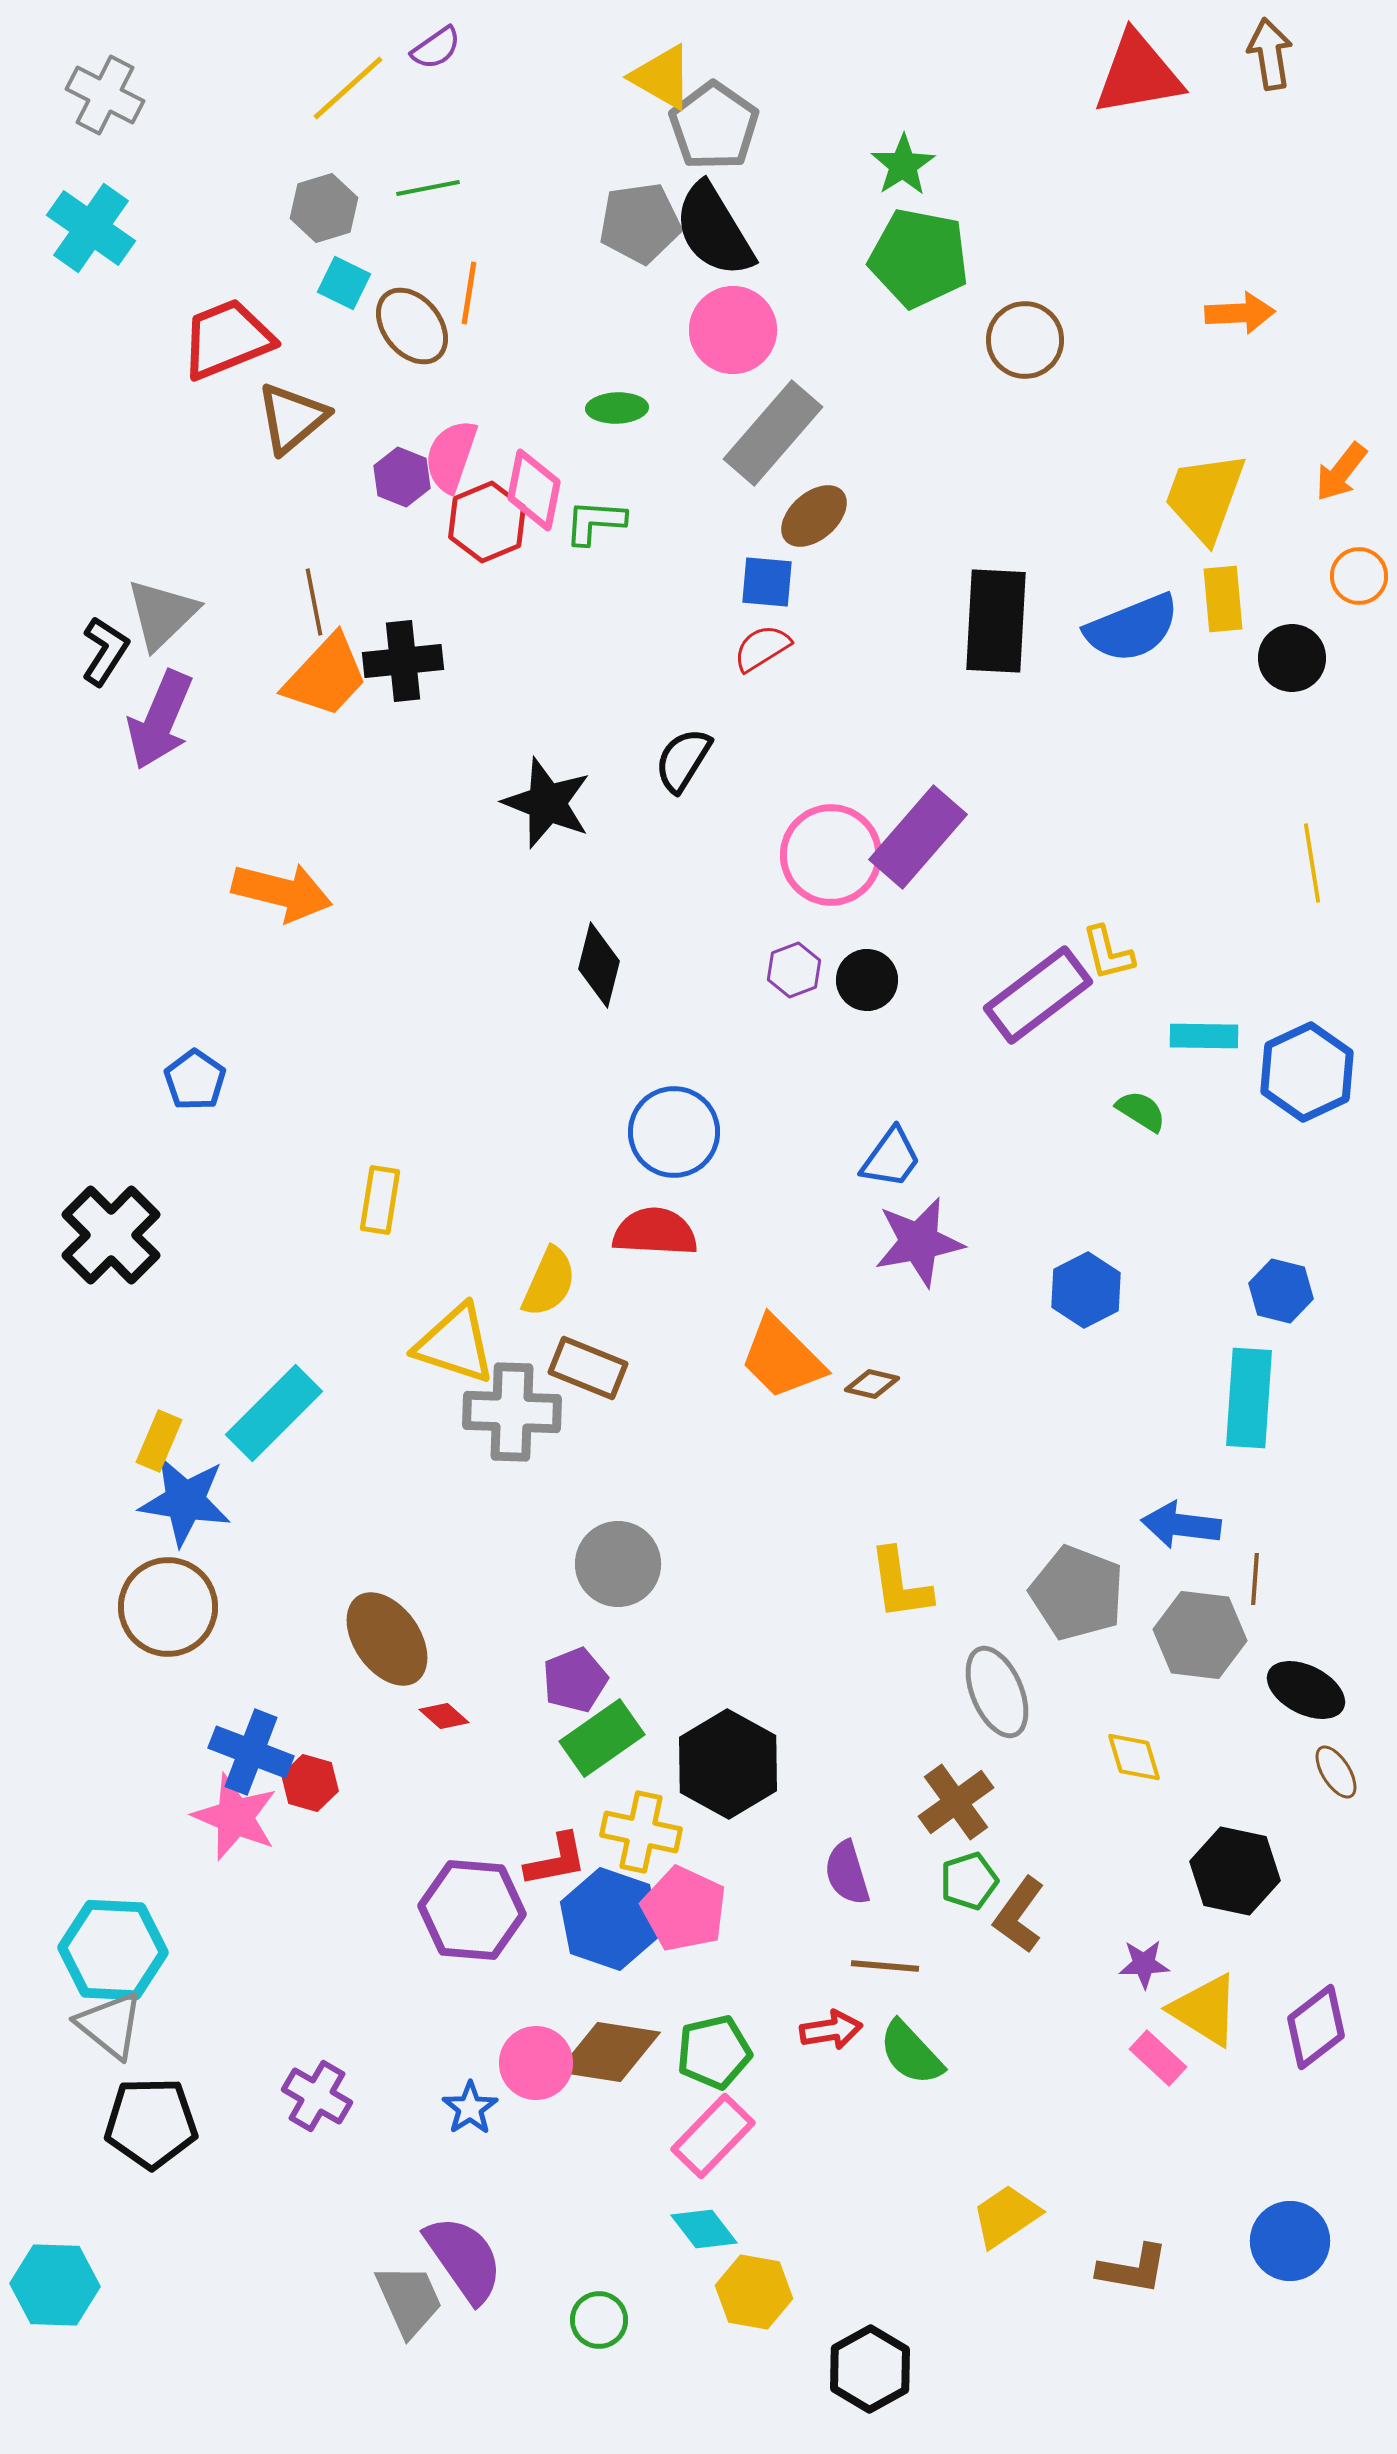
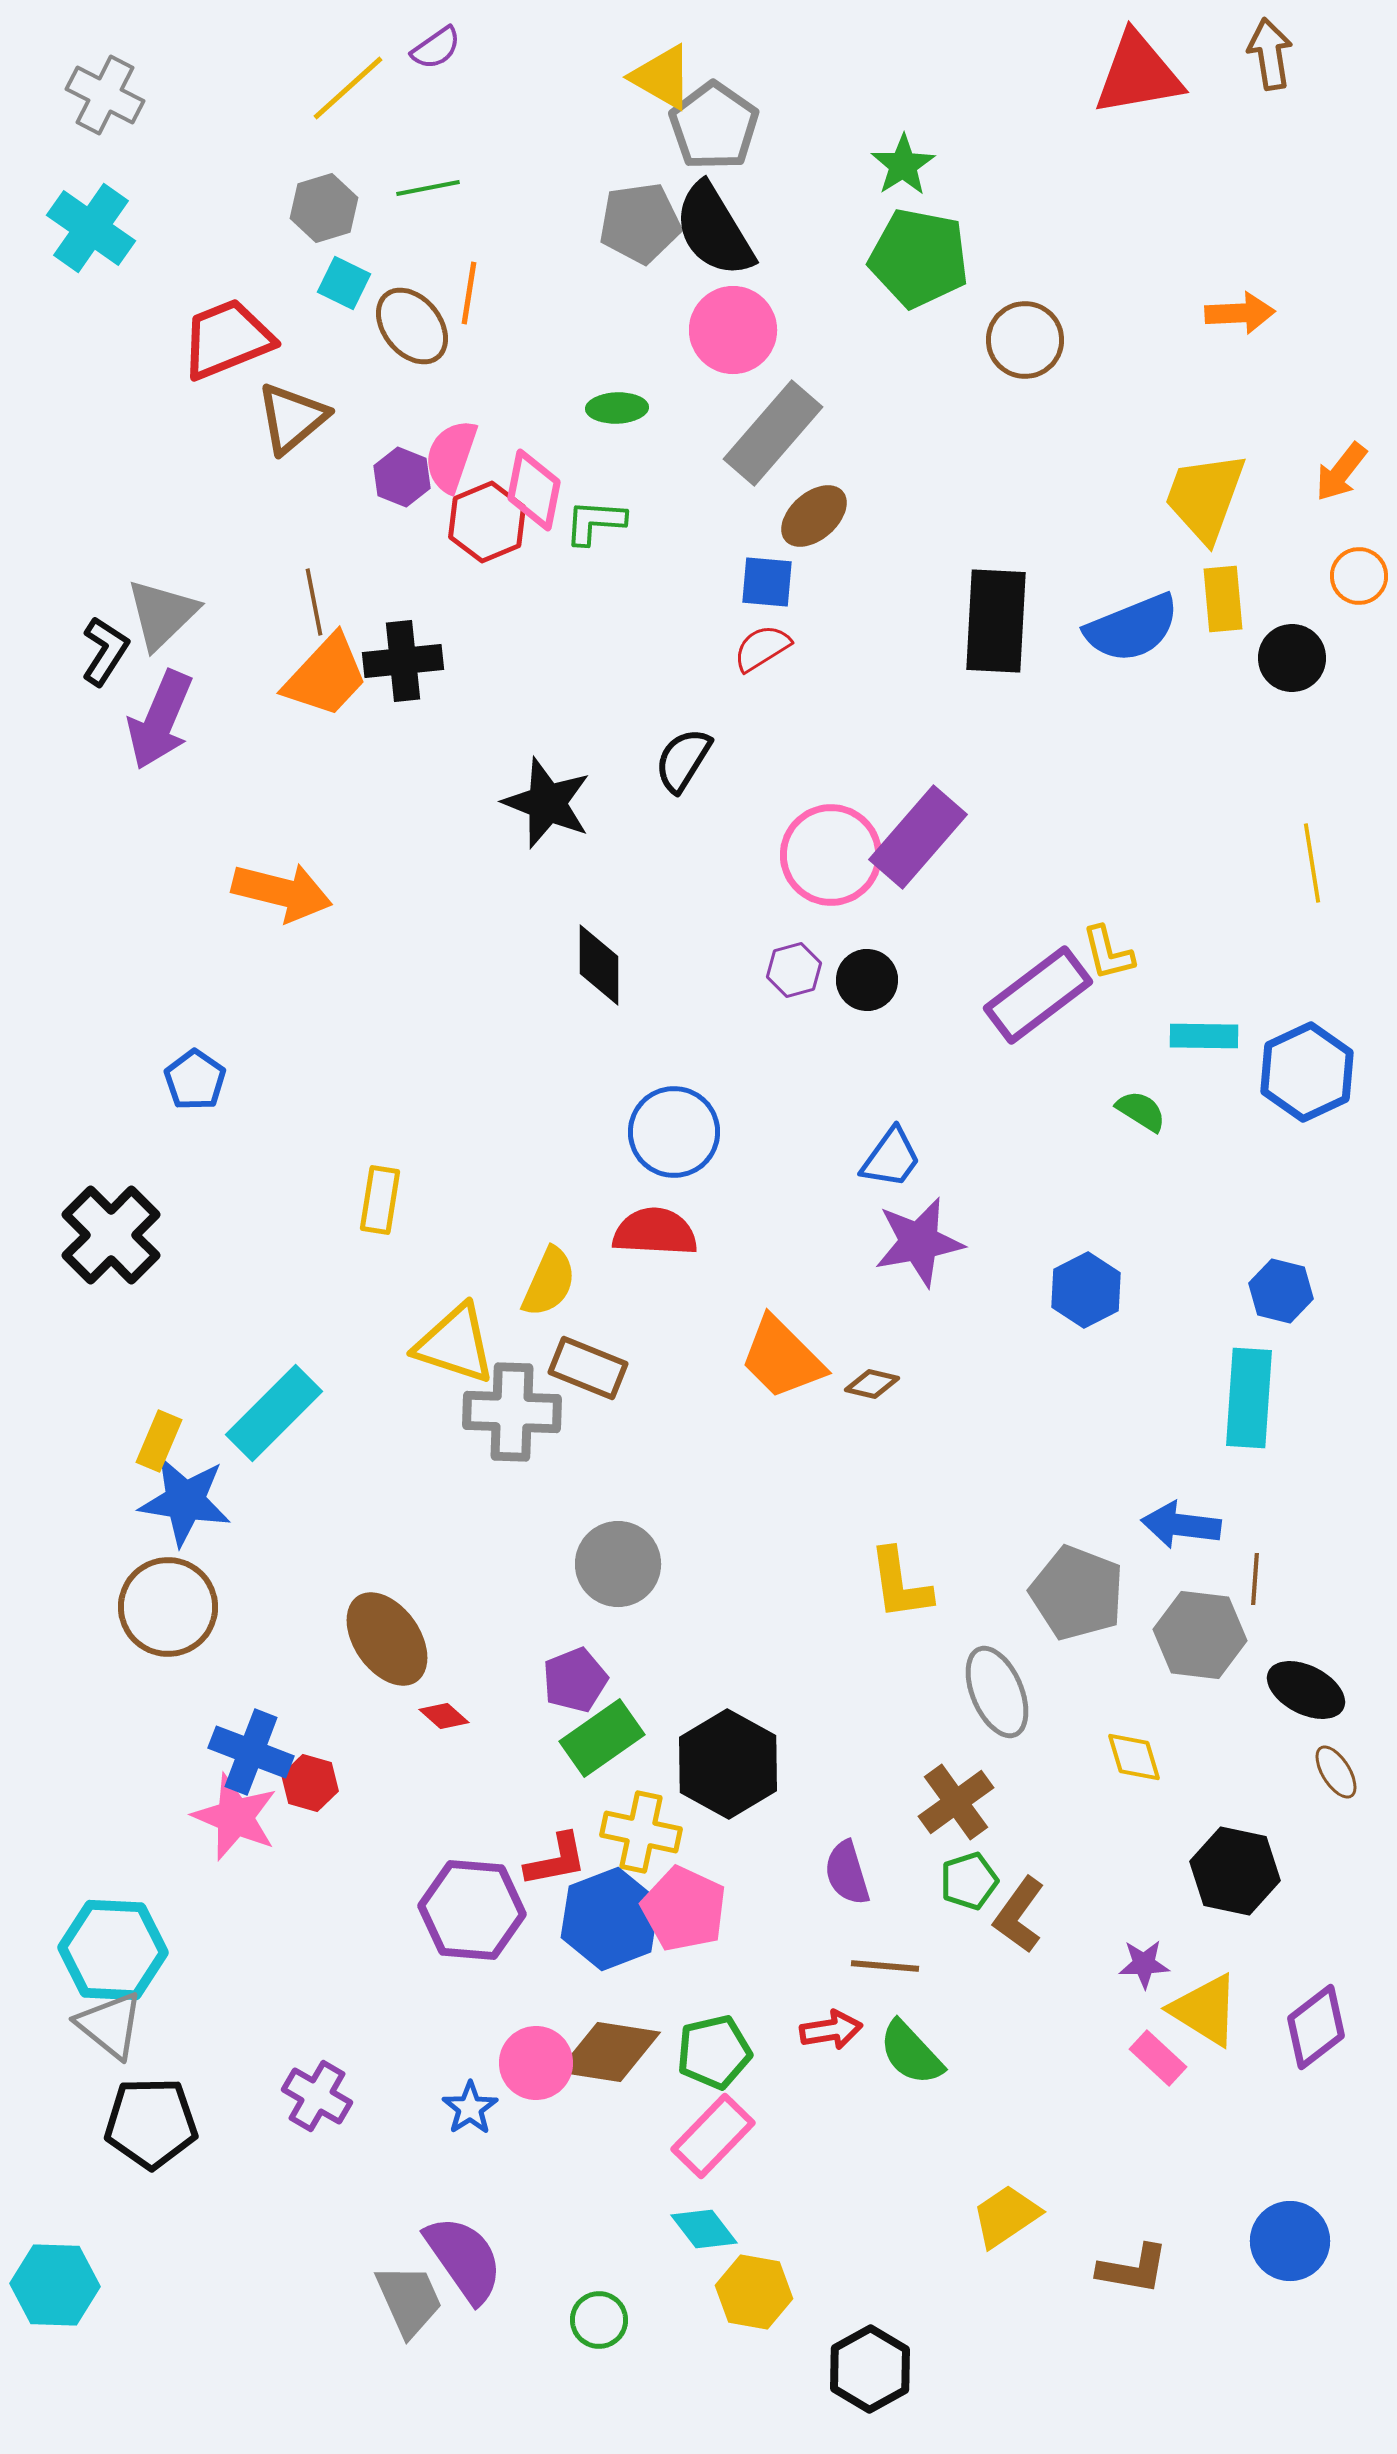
black diamond at (599, 965): rotated 14 degrees counterclockwise
purple hexagon at (794, 970): rotated 6 degrees clockwise
blue hexagon at (610, 1919): rotated 20 degrees clockwise
